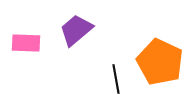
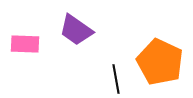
purple trapezoid: rotated 105 degrees counterclockwise
pink rectangle: moved 1 px left, 1 px down
